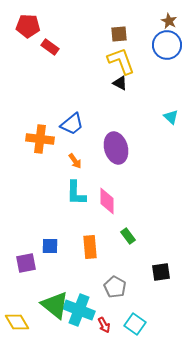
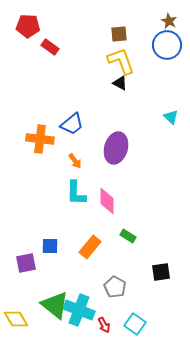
purple ellipse: rotated 32 degrees clockwise
green rectangle: rotated 21 degrees counterclockwise
orange rectangle: rotated 45 degrees clockwise
yellow diamond: moved 1 px left, 3 px up
